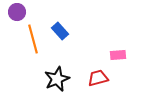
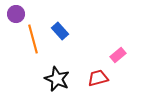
purple circle: moved 1 px left, 2 px down
pink rectangle: rotated 35 degrees counterclockwise
black star: rotated 25 degrees counterclockwise
